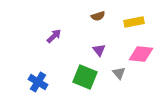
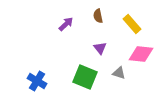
brown semicircle: rotated 96 degrees clockwise
yellow rectangle: moved 2 px left, 2 px down; rotated 60 degrees clockwise
purple arrow: moved 12 px right, 12 px up
purple triangle: moved 1 px right, 2 px up
gray triangle: rotated 32 degrees counterclockwise
blue cross: moved 1 px left, 1 px up
